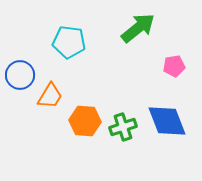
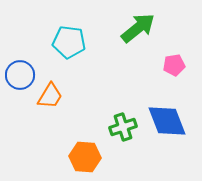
pink pentagon: moved 1 px up
orange hexagon: moved 36 px down
